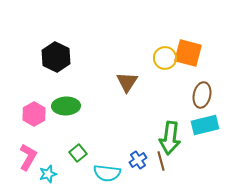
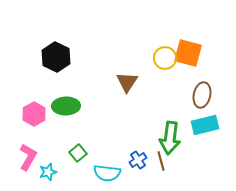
cyan star: moved 2 px up
